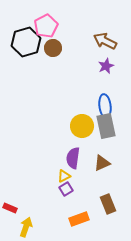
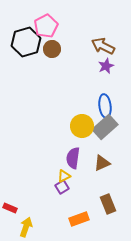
brown arrow: moved 2 px left, 5 px down
brown circle: moved 1 px left, 1 px down
gray rectangle: moved 1 px left, 1 px down; rotated 60 degrees clockwise
purple square: moved 4 px left, 2 px up
